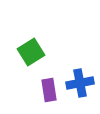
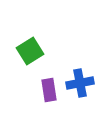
green square: moved 1 px left, 1 px up
